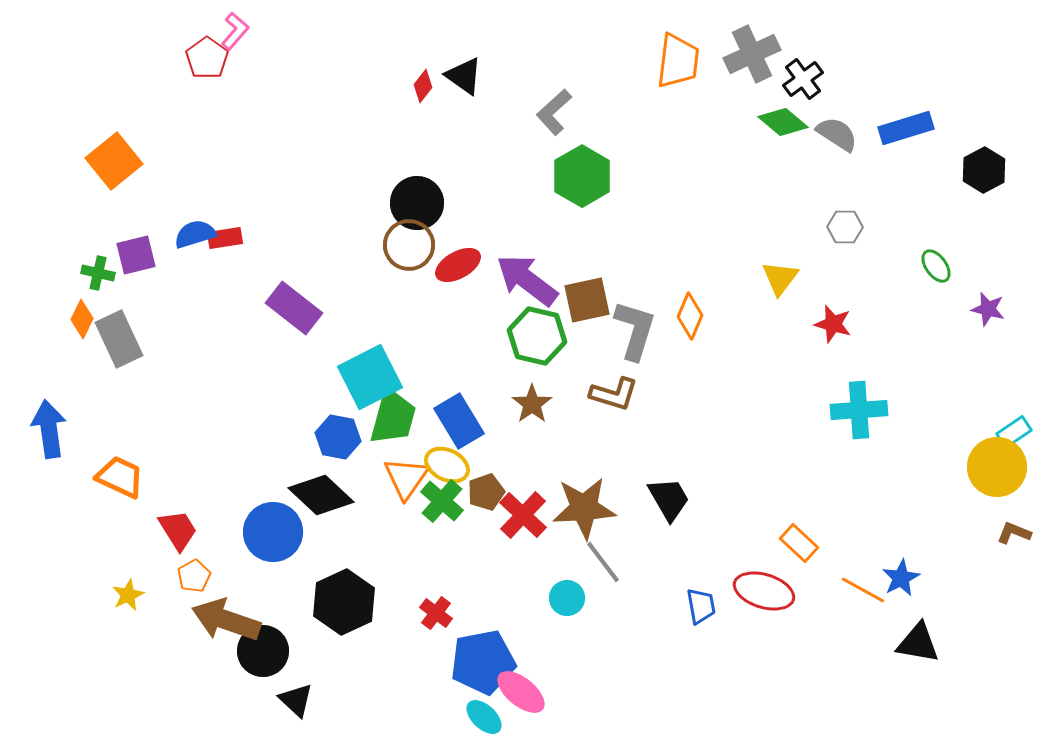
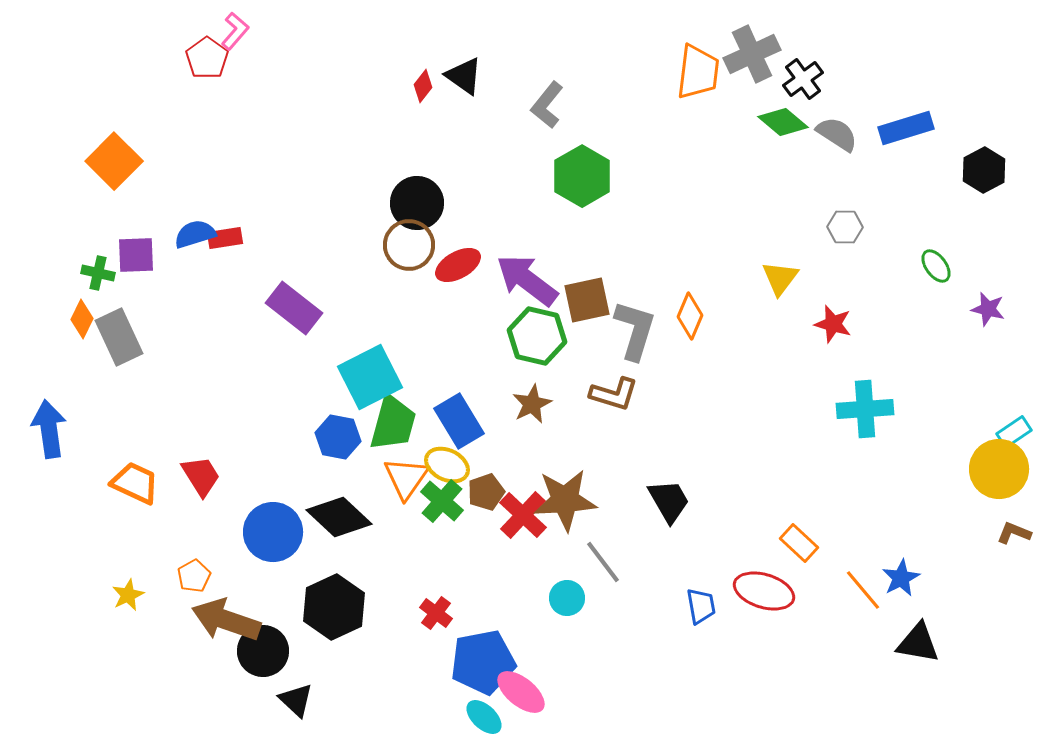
orange trapezoid at (678, 61): moved 20 px right, 11 px down
gray L-shape at (554, 112): moved 7 px left, 7 px up; rotated 9 degrees counterclockwise
orange square at (114, 161): rotated 6 degrees counterclockwise
purple square at (136, 255): rotated 12 degrees clockwise
gray rectangle at (119, 339): moved 2 px up
brown star at (532, 404): rotated 9 degrees clockwise
cyan cross at (859, 410): moved 6 px right, 1 px up
green trapezoid at (393, 417): moved 6 px down
yellow circle at (997, 467): moved 2 px right, 2 px down
orange trapezoid at (120, 477): moved 15 px right, 6 px down
black diamond at (321, 495): moved 18 px right, 22 px down
black trapezoid at (669, 499): moved 2 px down
brown star at (584, 508): moved 19 px left, 8 px up
red trapezoid at (178, 530): moved 23 px right, 54 px up
orange line at (863, 590): rotated 21 degrees clockwise
black hexagon at (344, 602): moved 10 px left, 5 px down
